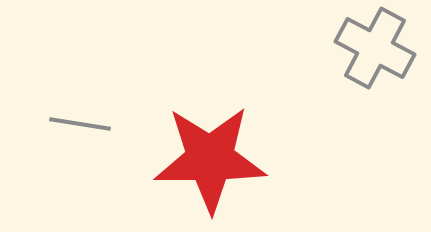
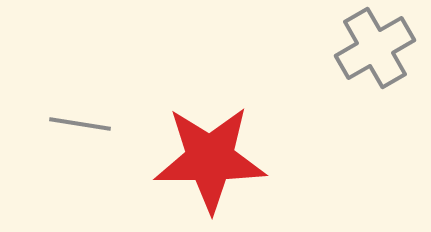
gray cross: rotated 32 degrees clockwise
